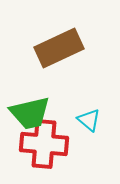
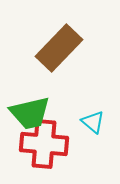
brown rectangle: rotated 21 degrees counterclockwise
cyan triangle: moved 4 px right, 2 px down
